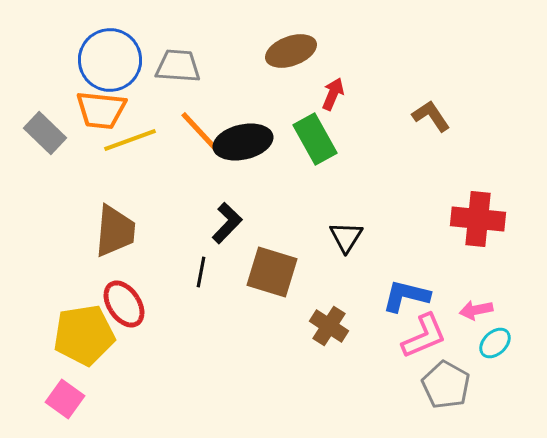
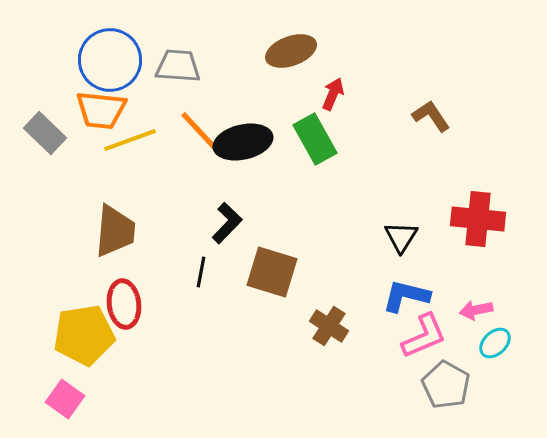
black triangle: moved 55 px right
red ellipse: rotated 27 degrees clockwise
